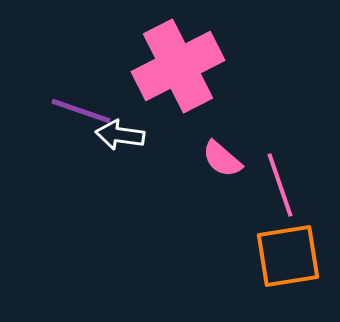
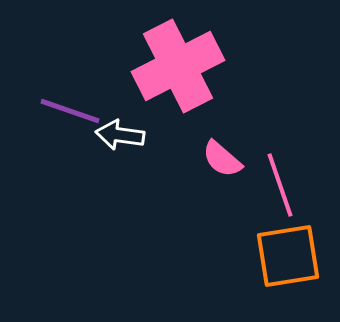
purple line: moved 11 px left
